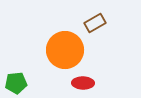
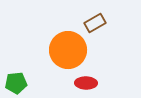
orange circle: moved 3 px right
red ellipse: moved 3 px right
